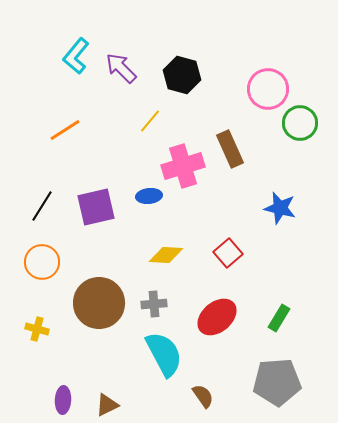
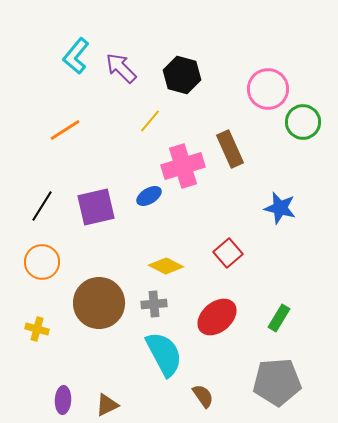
green circle: moved 3 px right, 1 px up
blue ellipse: rotated 25 degrees counterclockwise
yellow diamond: moved 11 px down; rotated 24 degrees clockwise
